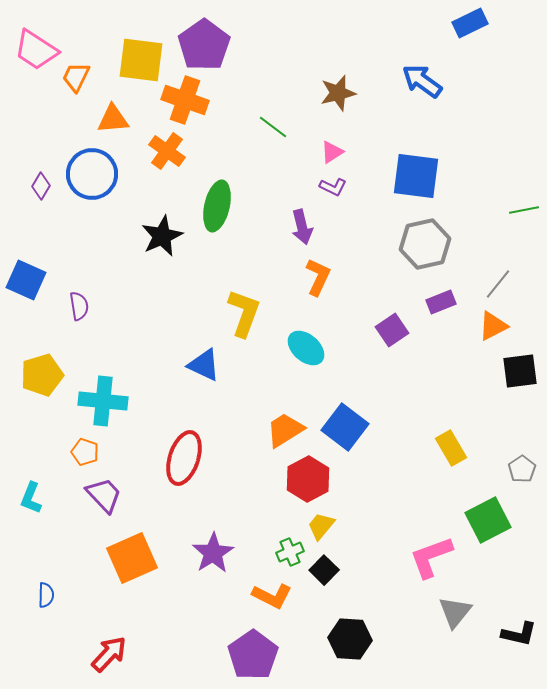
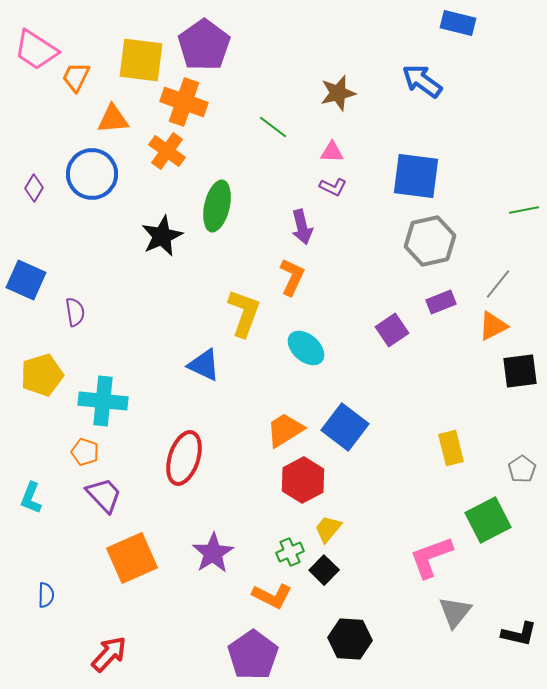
blue rectangle at (470, 23): moved 12 px left; rotated 40 degrees clockwise
orange cross at (185, 100): moved 1 px left, 2 px down
pink triangle at (332, 152): rotated 35 degrees clockwise
purple diamond at (41, 186): moved 7 px left, 2 px down
gray hexagon at (425, 244): moved 5 px right, 3 px up
orange L-shape at (318, 277): moved 26 px left
purple semicircle at (79, 306): moved 4 px left, 6 px down
yellow rectangle at (451, 448): rotated 16 degrees clockwise
red hexagon at (308, 479): moved 5 px left, 1 px down
yellow trapezoid at (321, 526): moved 7 px right, 3 px down
